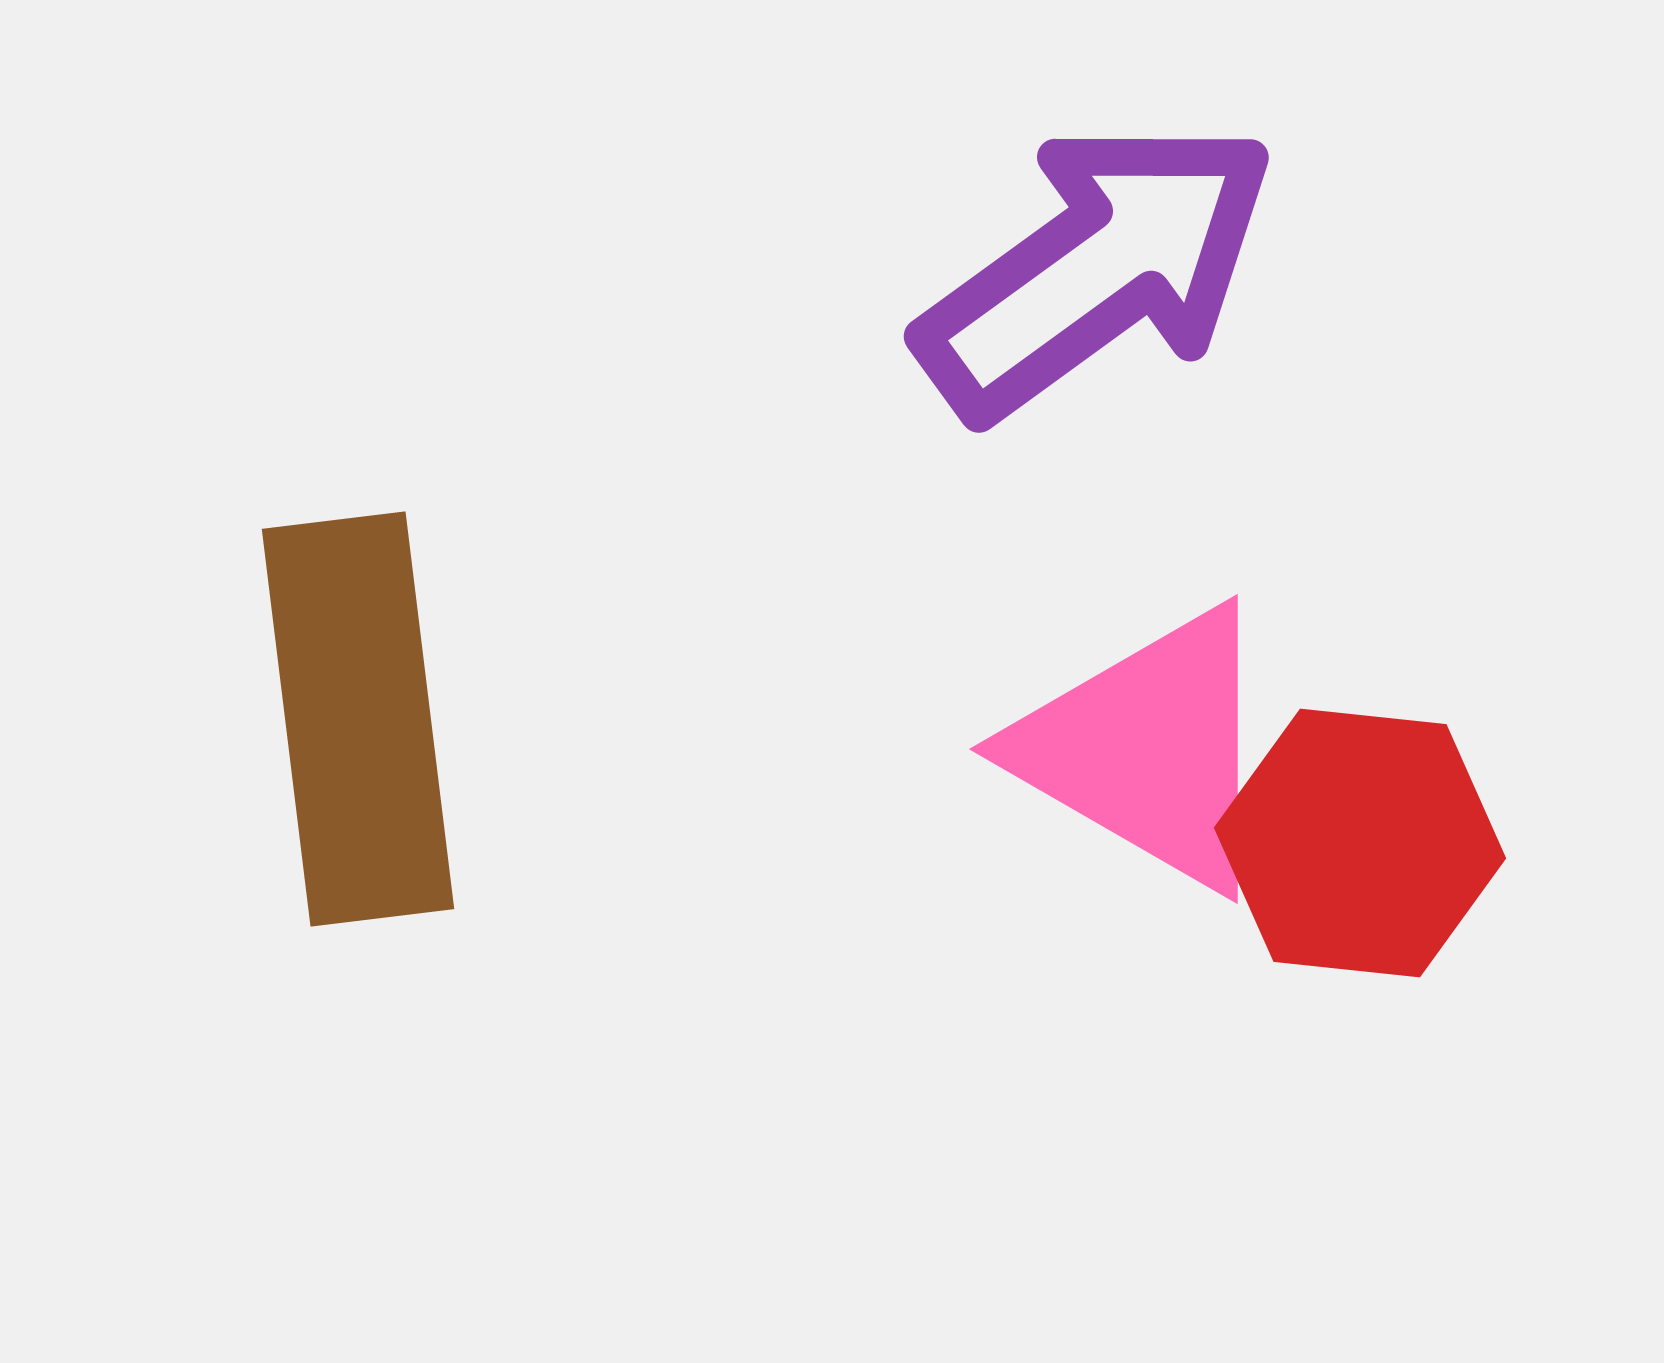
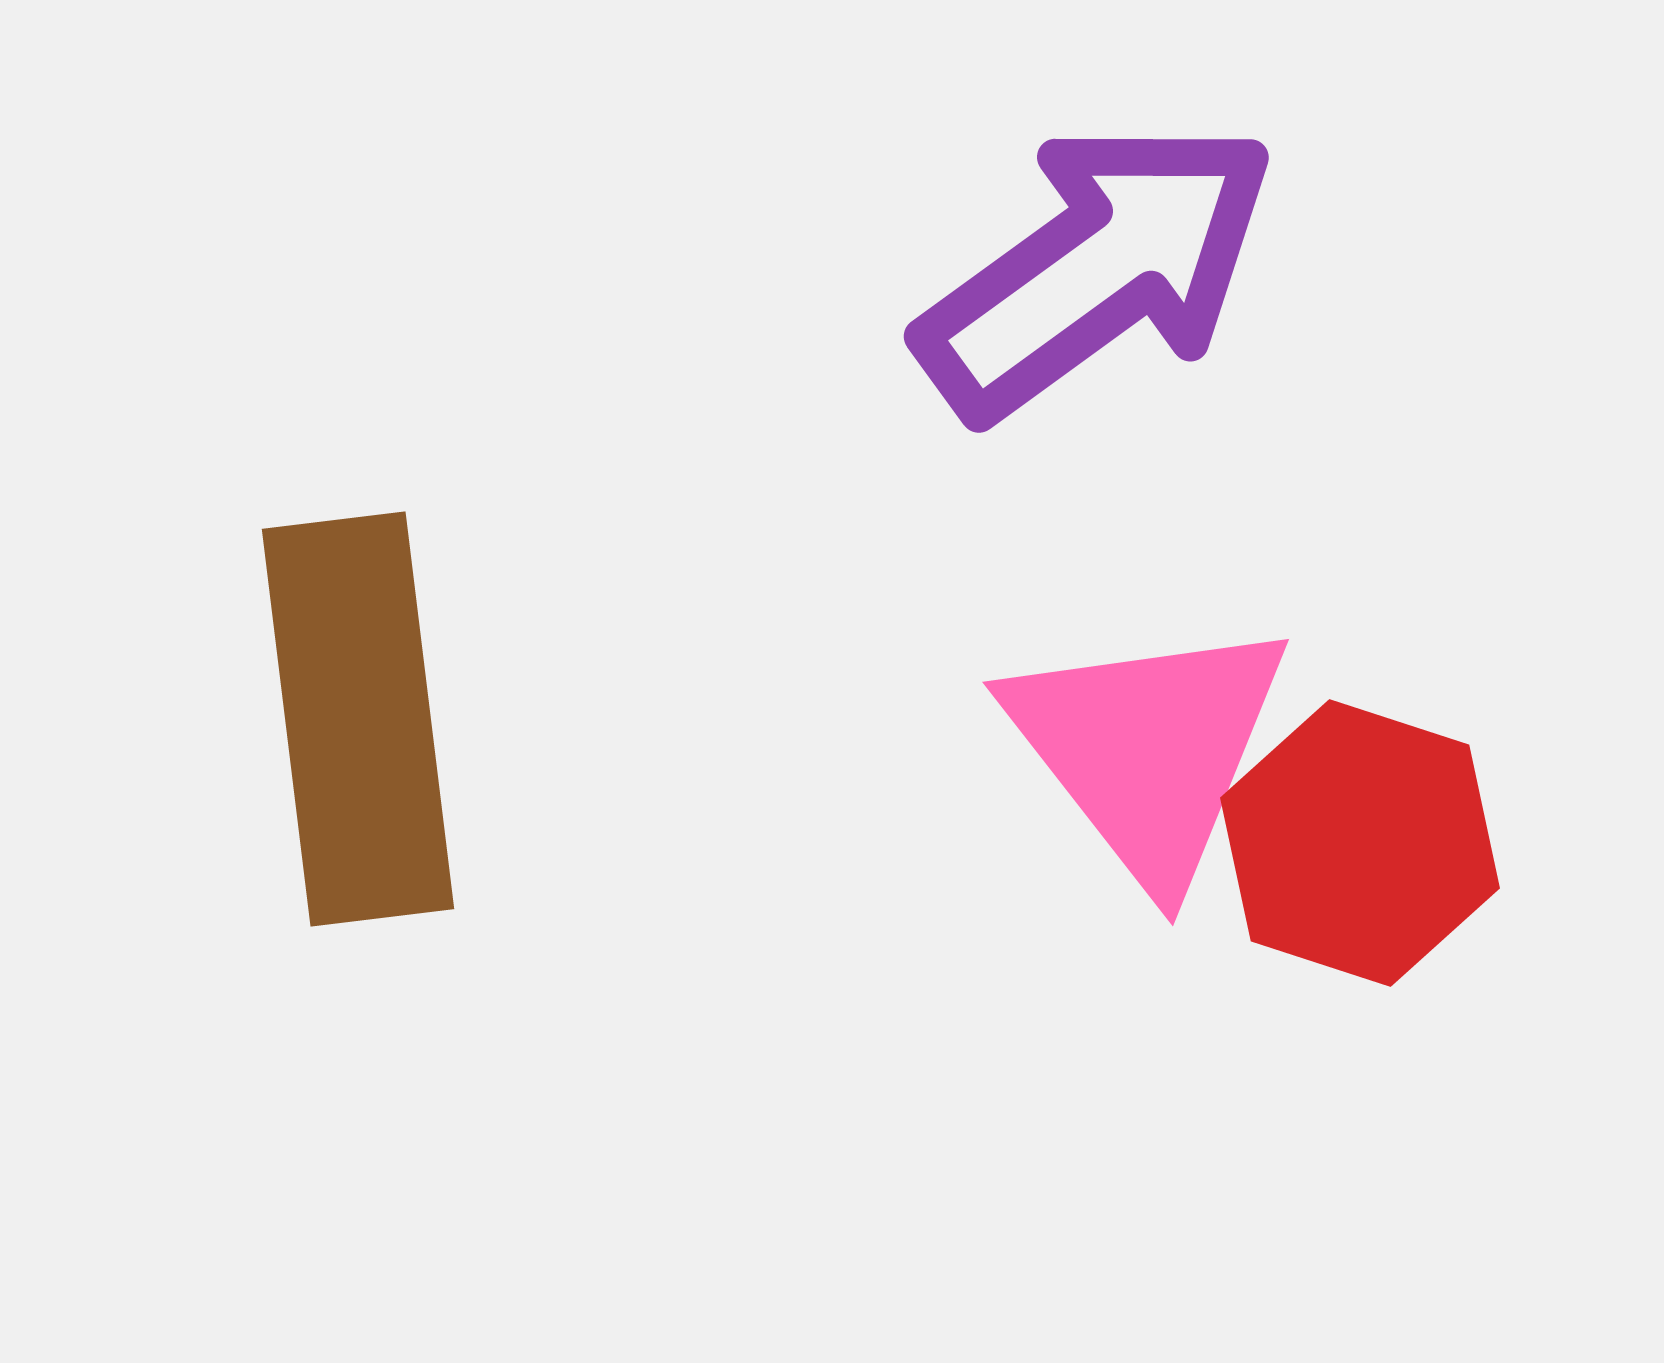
pink triangle: rotated 22 degrees clockwise
red hexagon: rotated 12 degrees clockwise
